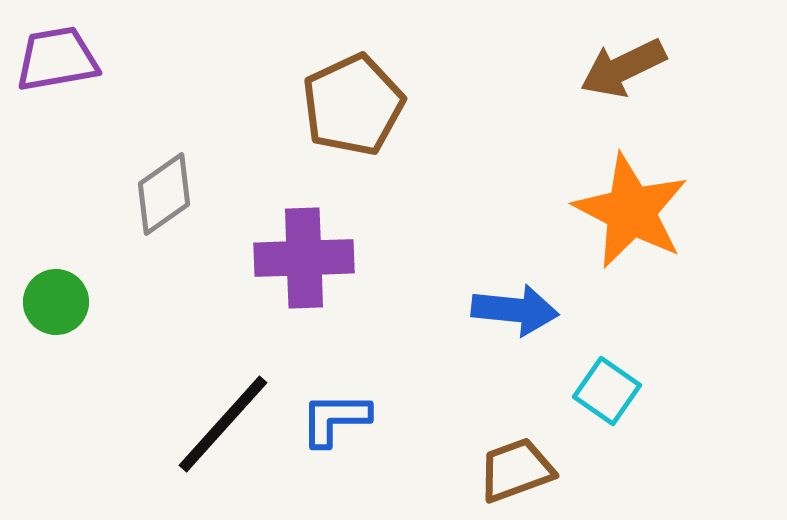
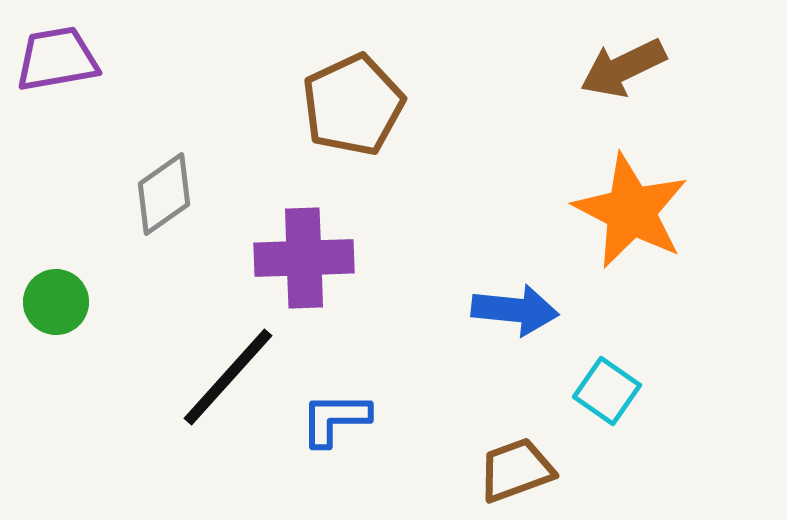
black line: moved 5 px right, 47 px up
